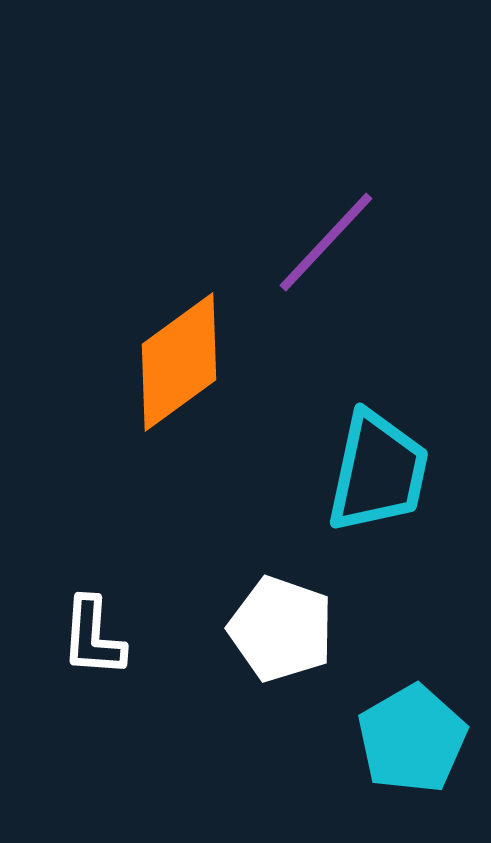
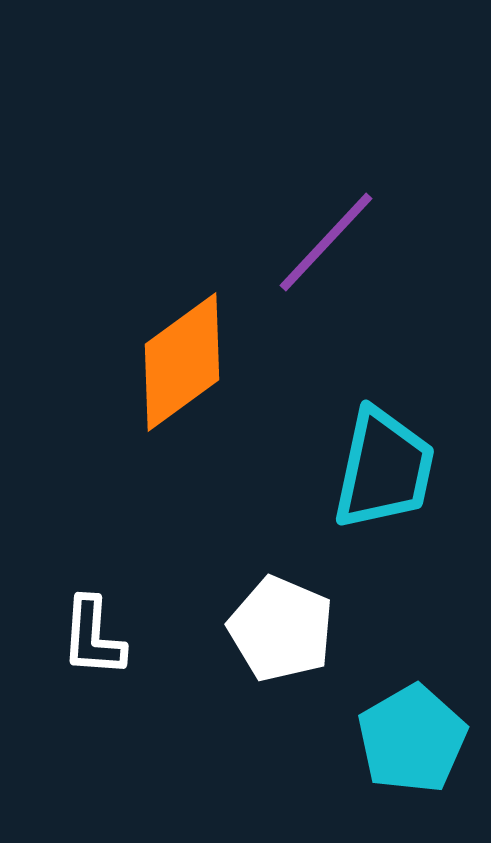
orange diamond: moved 3 px right
cyan trapezoid: moved 6 px right, 3 px up
white pentagon: rotated 4 degrees clockwise
